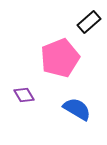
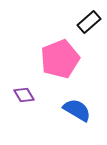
pink pentagon: moved 1 px down
blue semicircle: moved 1 px down
